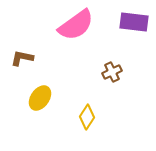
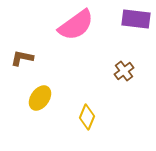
purple rectangle: moved 2 px right, 3 px up
brown cross: moved 12 px right, 1 px up; rotated 12 degrees counterclockwise
yellow diamond: rotated 10 degrees counterclockwise
